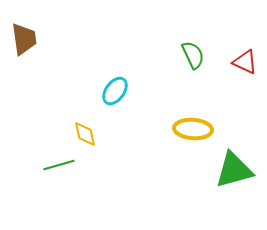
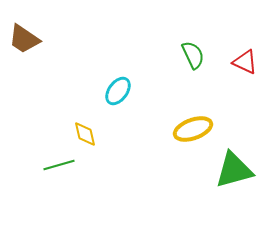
brown trapezoid: rotated 132 degrees clockwise
cyan ellipse: moved 3 px right
yellow ellipse: rotated 24 degrees counterclockwise
